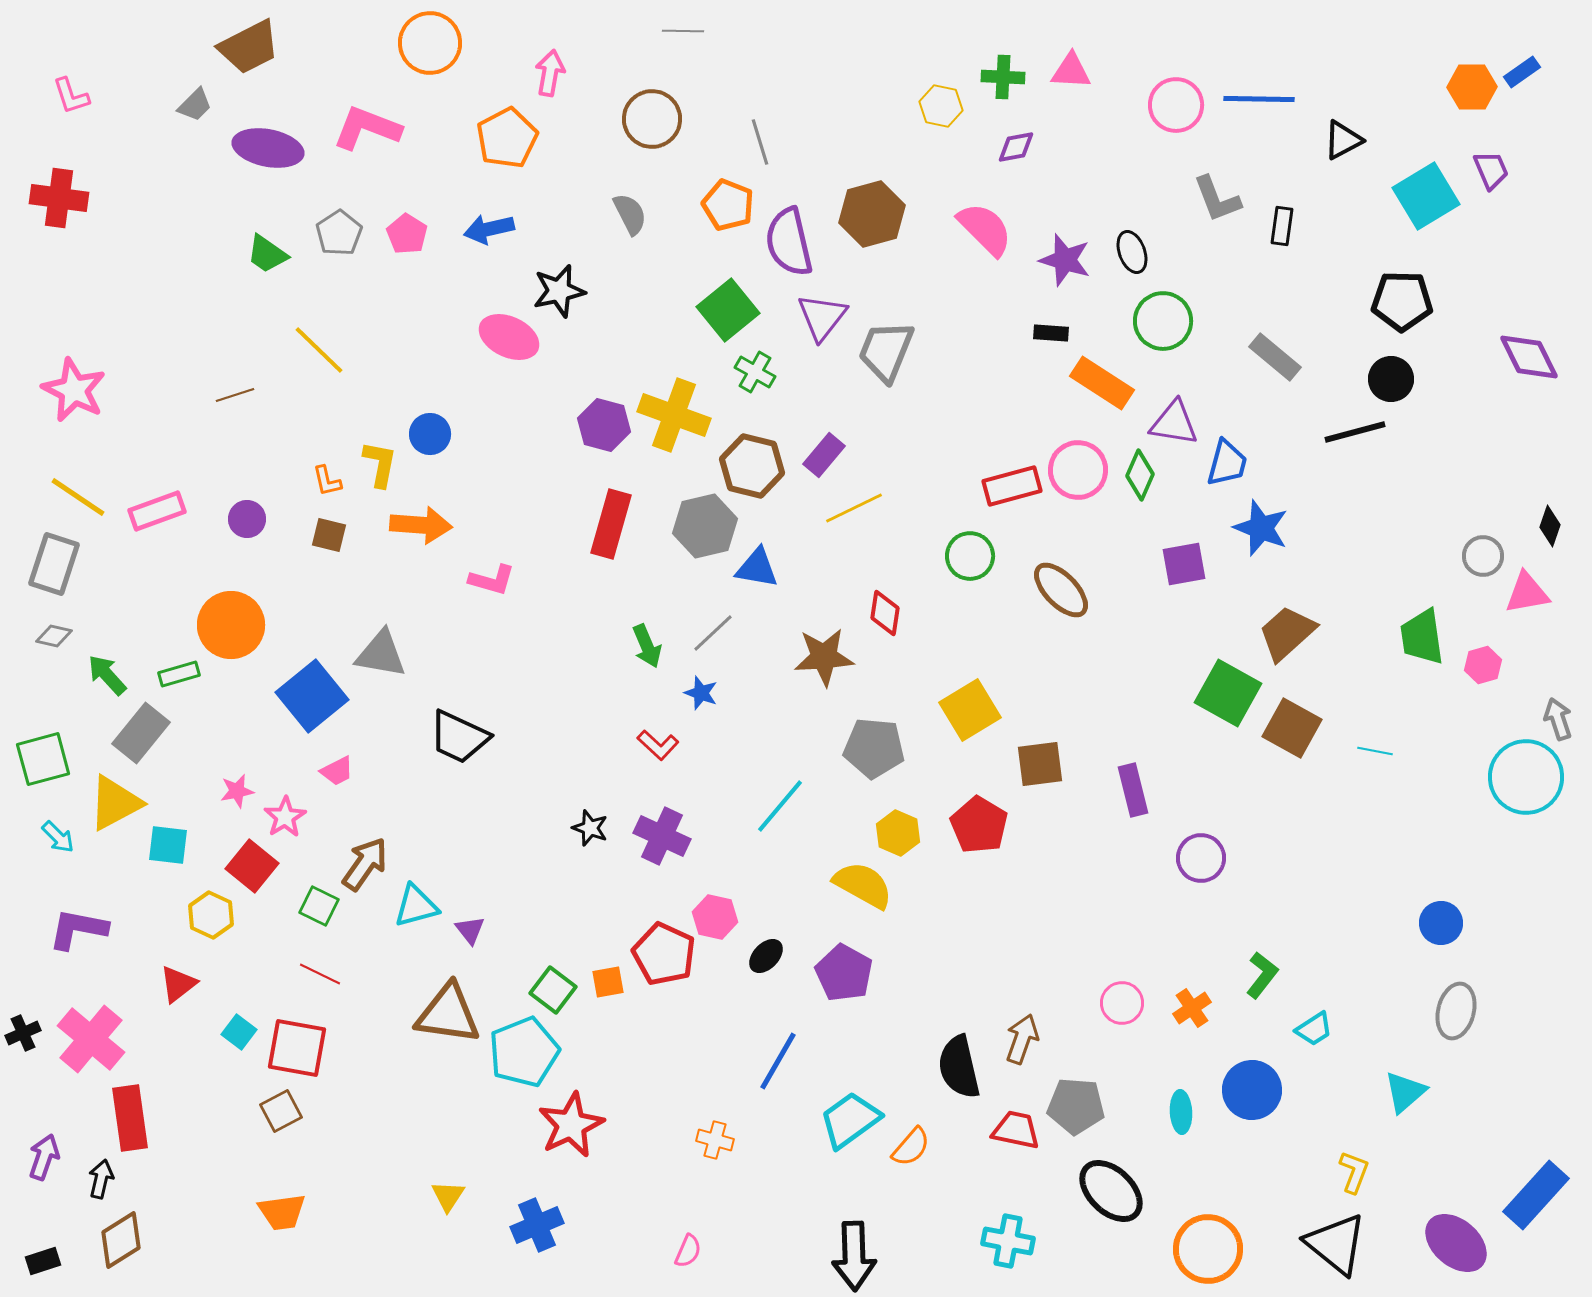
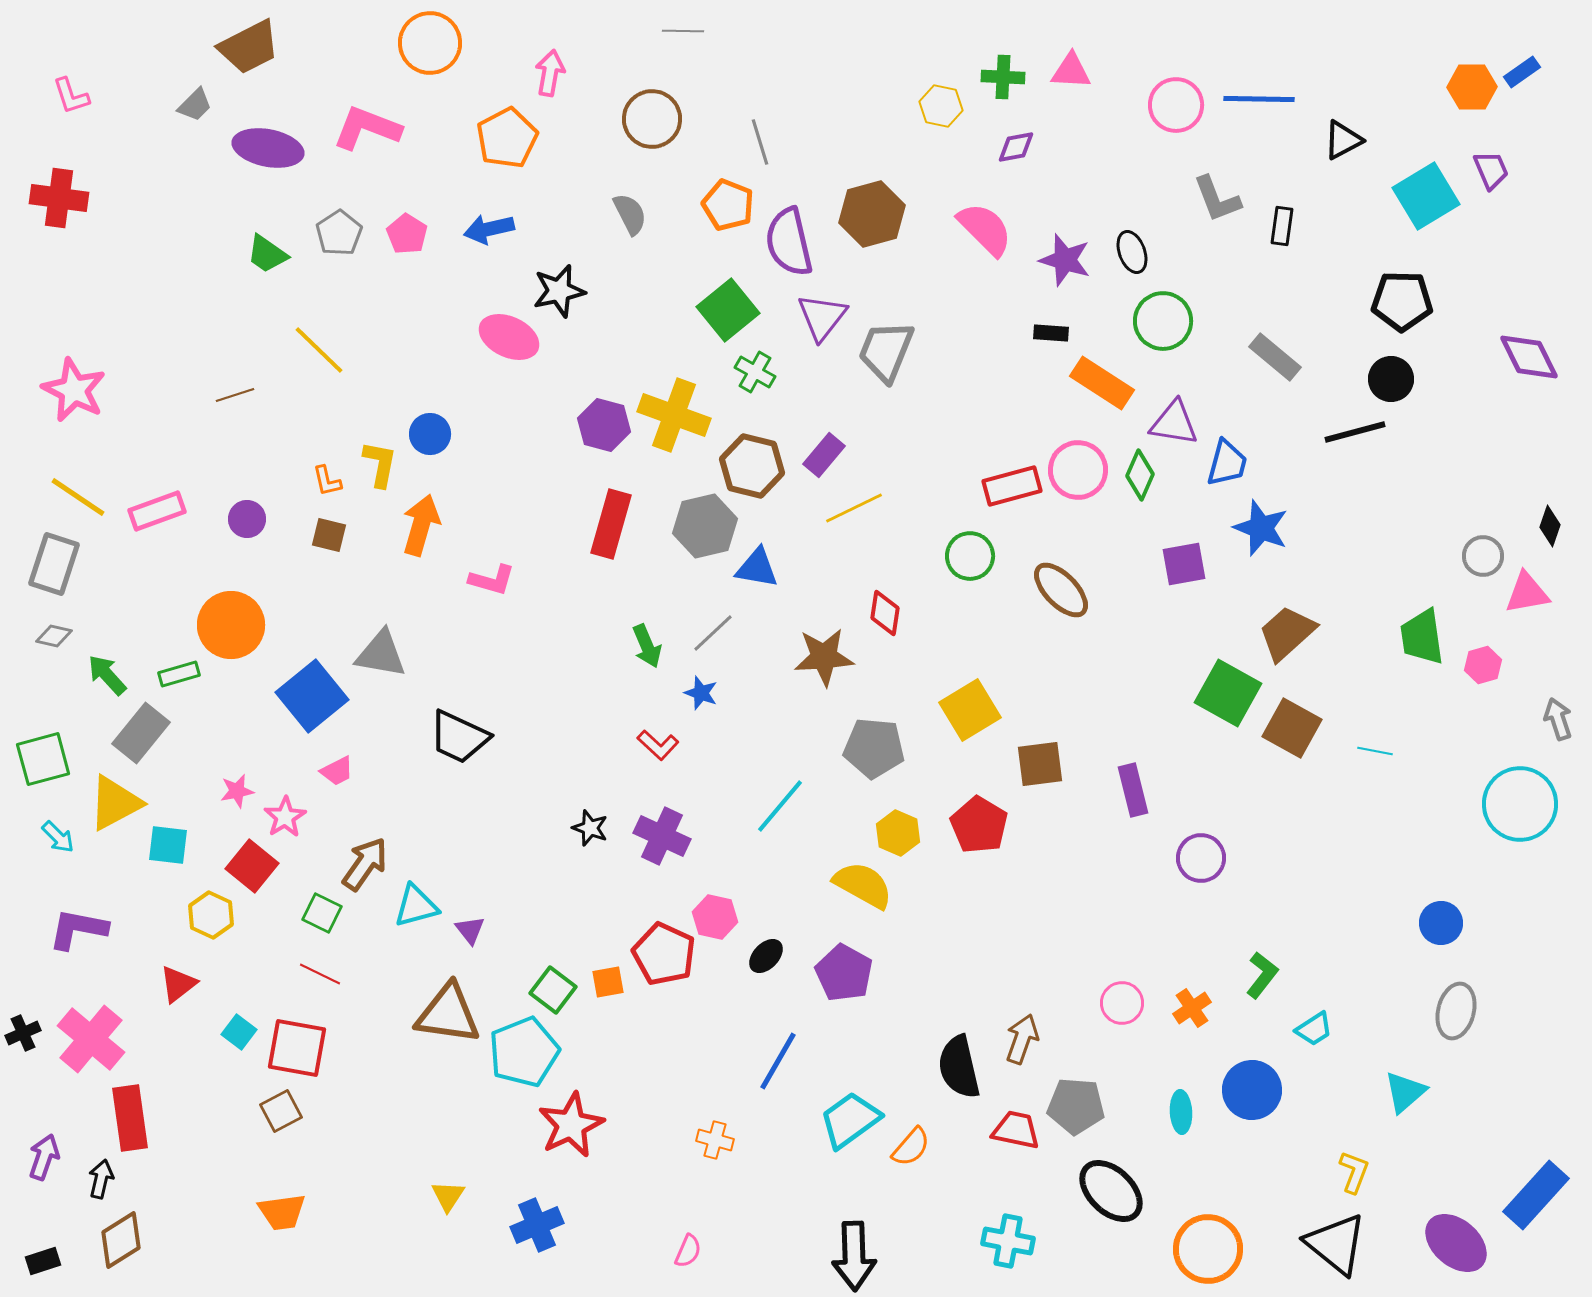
orange arrow at (421, 525): rotated 78 degrees counterclockwise
cyan circle at (1526, 777): moved 6 px left, 27 px down
green square at (319, 906): moved 3 px right, 7 px down
